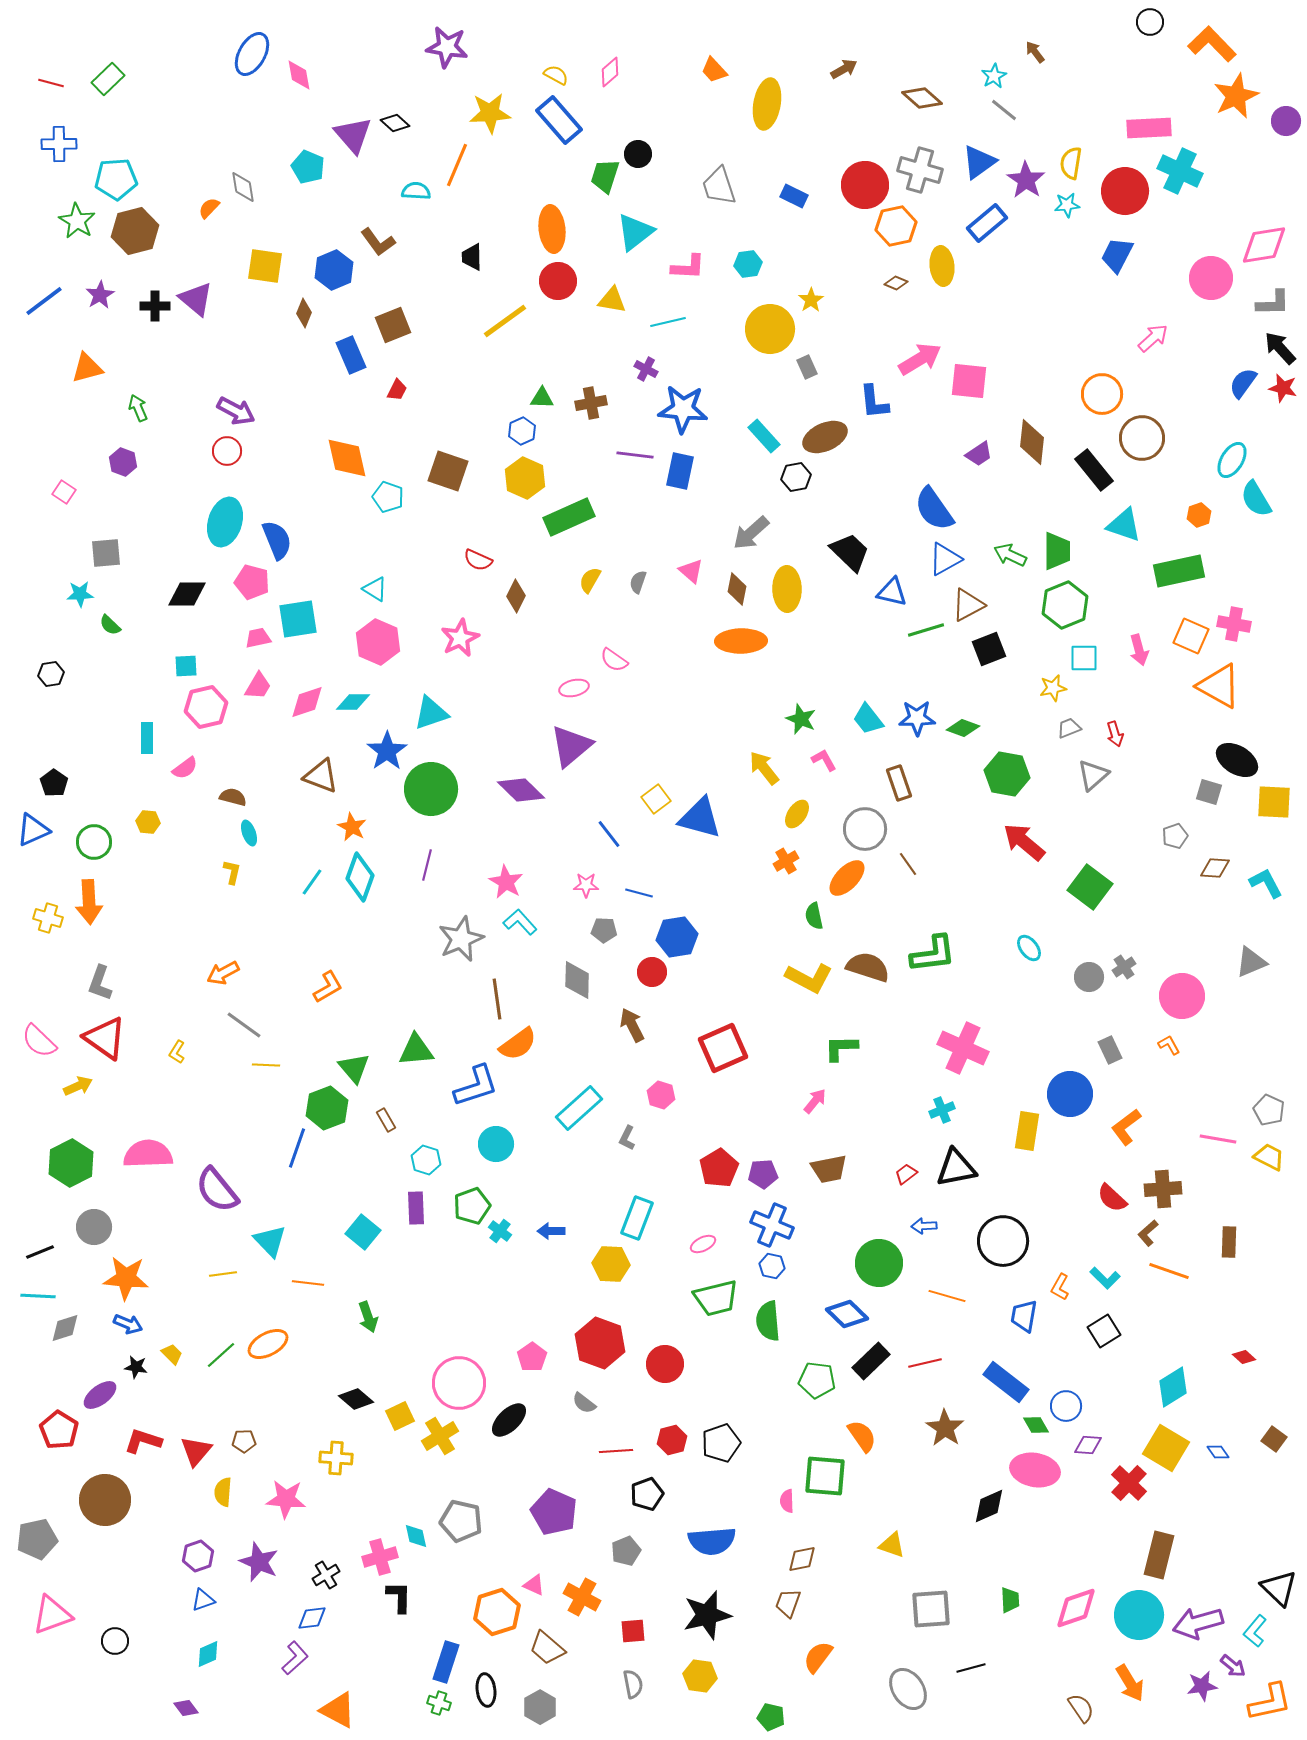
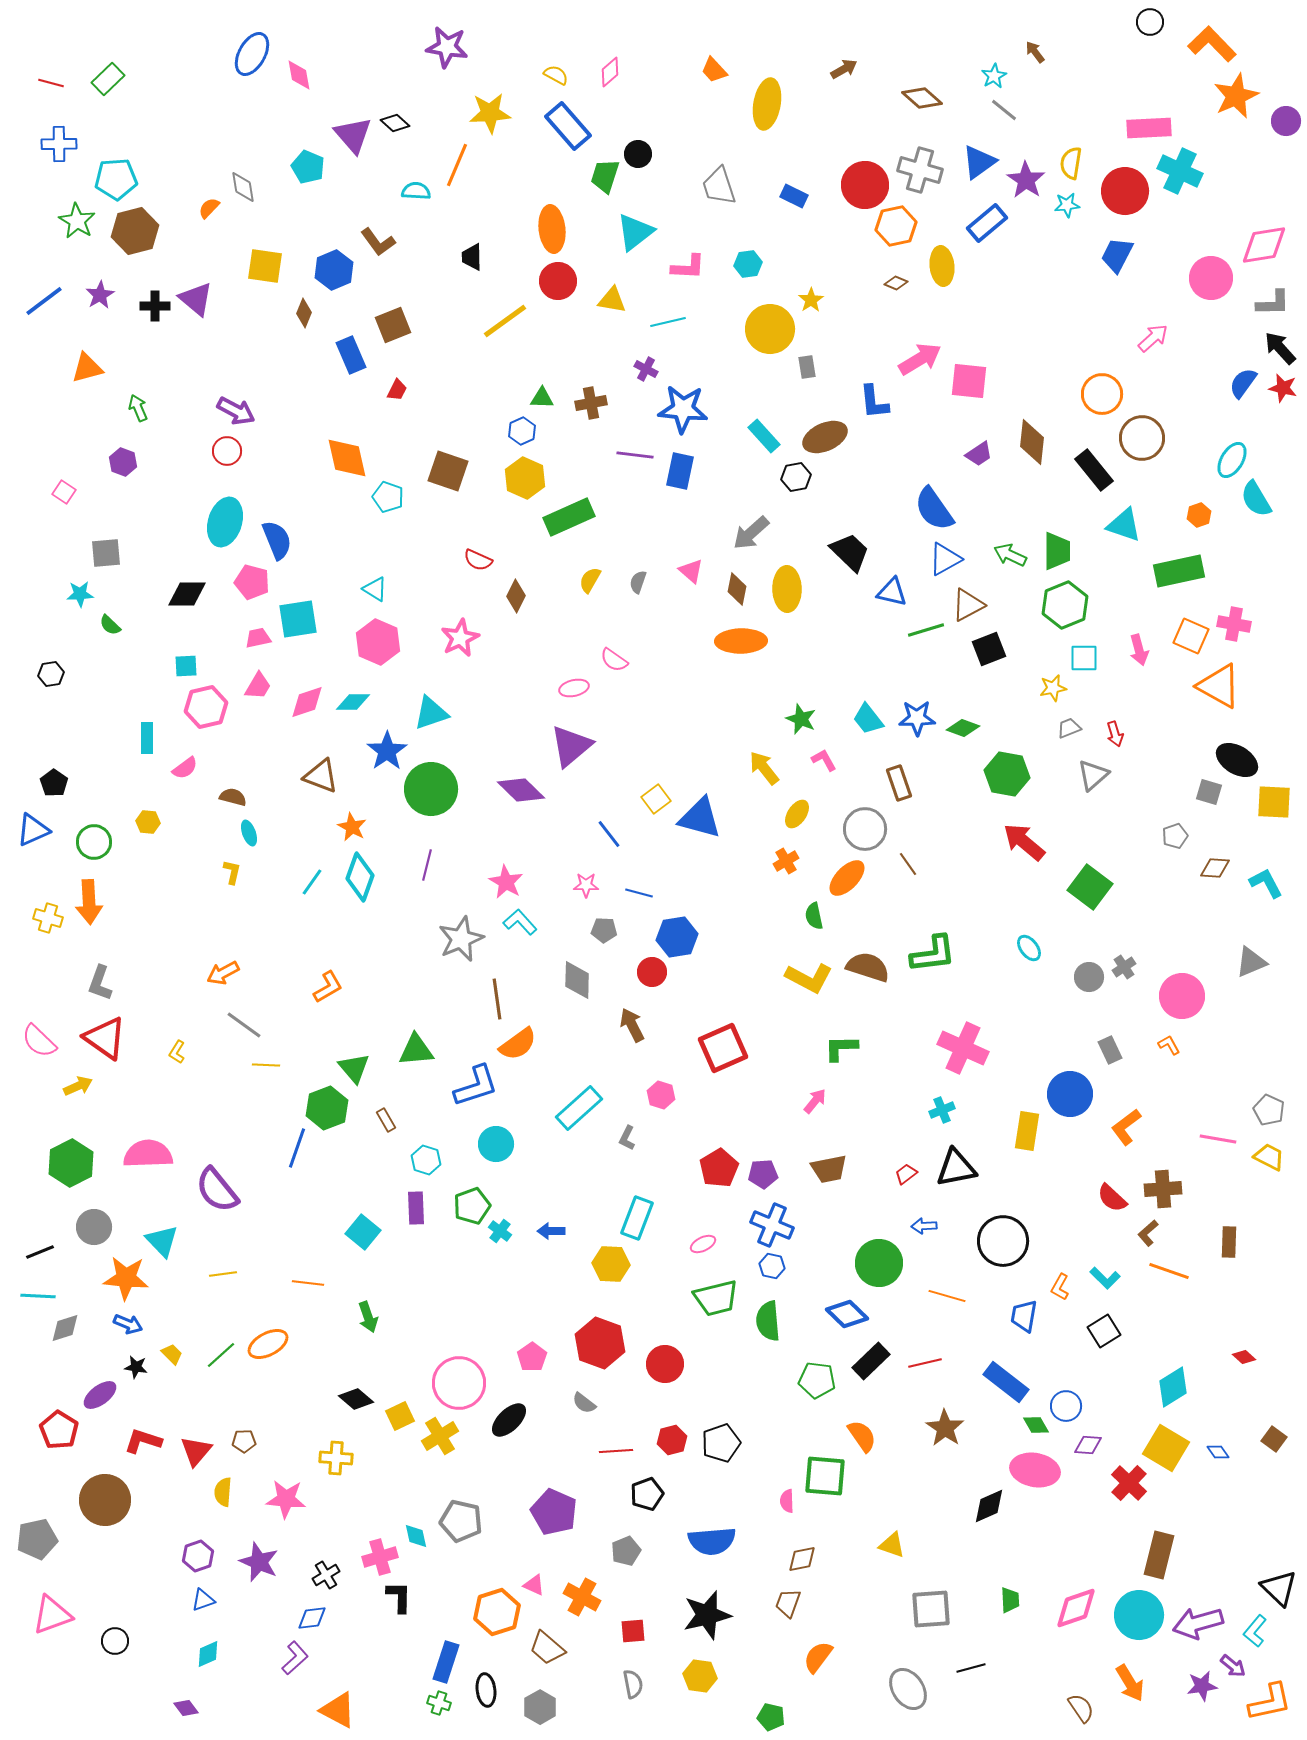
blue rectangle at (559, 120): moved 9 px right, 6 px down
gray rectangle at (807, 367): rotated 15 degrees clockwise
cyan triangle at (270, 1241): moved 108 px left
